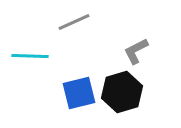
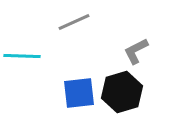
cyan line: moved 8 px left
blue square: rotated 8 degrees clockwise
